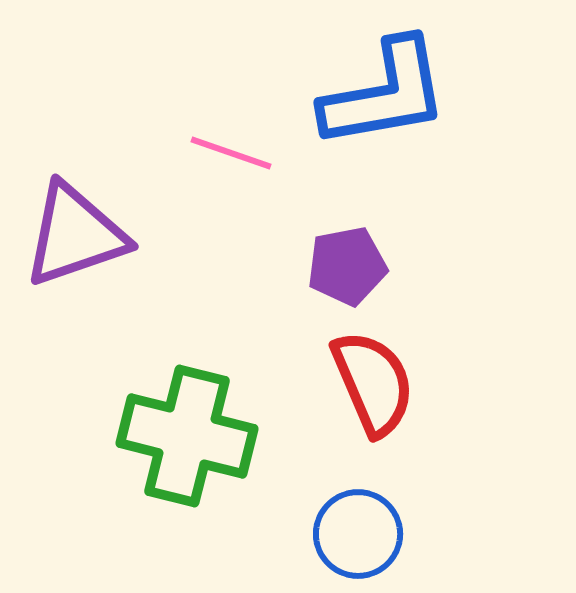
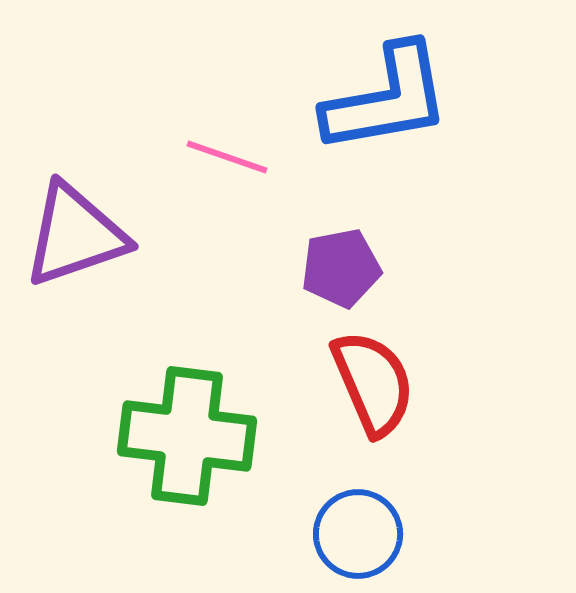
blue L-shape: moved 2 px right, 5 px down
pink line: moved 4 px left, 4 px down
purple pentagon: moved 6 px left, 2 px down
green cross: rotated 7 degrees counterclockwise
